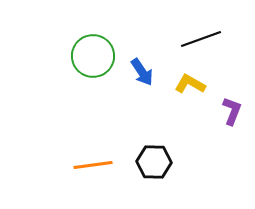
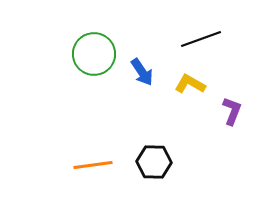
green circle: moved 1 px right, 2 px up
